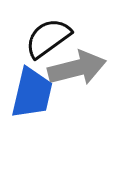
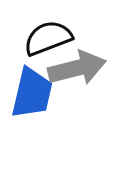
black semicircle: rotated 15 degrees clockwise
